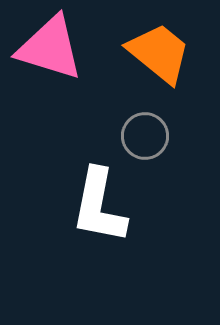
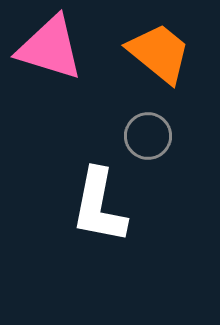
gray circle: moved 3 px right
